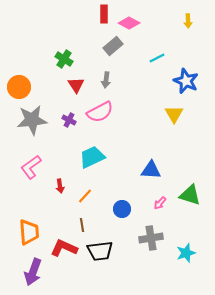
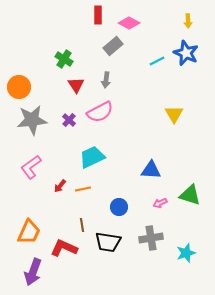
red rectangle: moved 6 px left, 1 px down
cyan line: moved 3 px down
blue star: moved 28 px up
purple cross: rotated 16 degrees clockwise
red arrow: rotated 48 degrees clockwise
orange line: moved 2 px left, 7 px up; rotated 35 degrees clockwise
pink arrow: rotated 24 degrees clockwise
blue circle: moved 3 px left, 2 px up
orange trapezoid: rotated 28 degrees clockwise
black trapezoid: moved 8 px right, 9 px up; rotated 16 degrees clockwise
